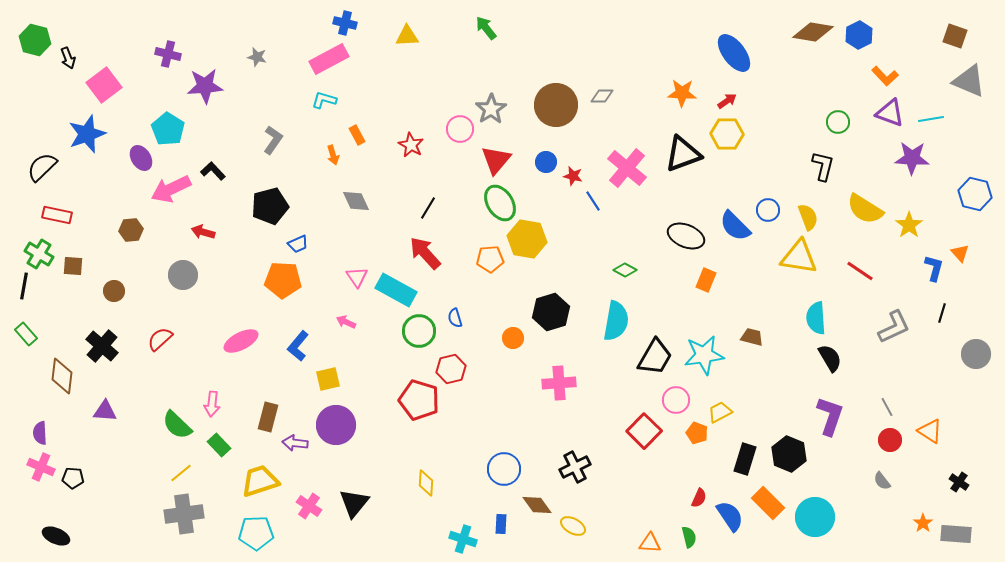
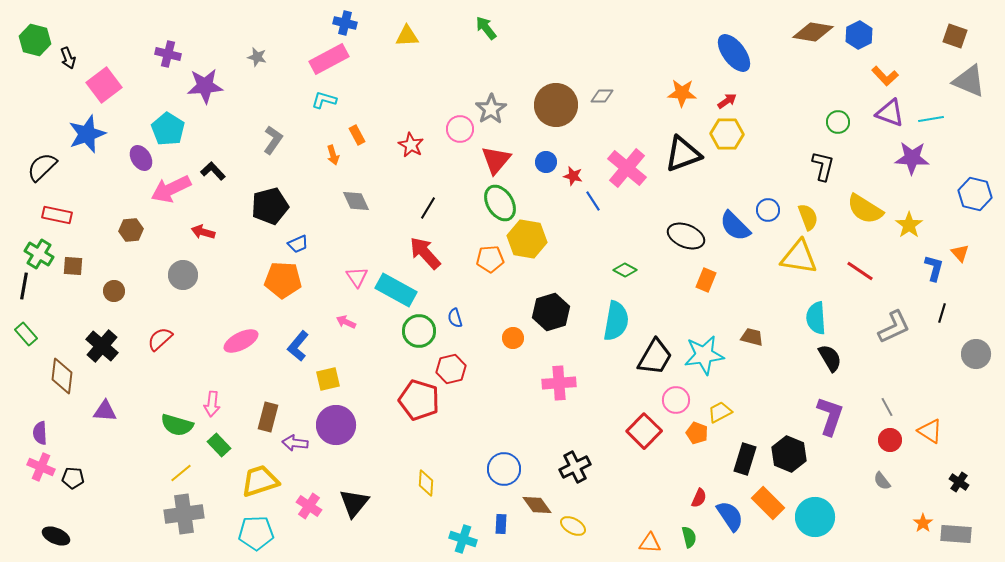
green semicircle at (177, 425): rotated 28 degrees counterclockwise
